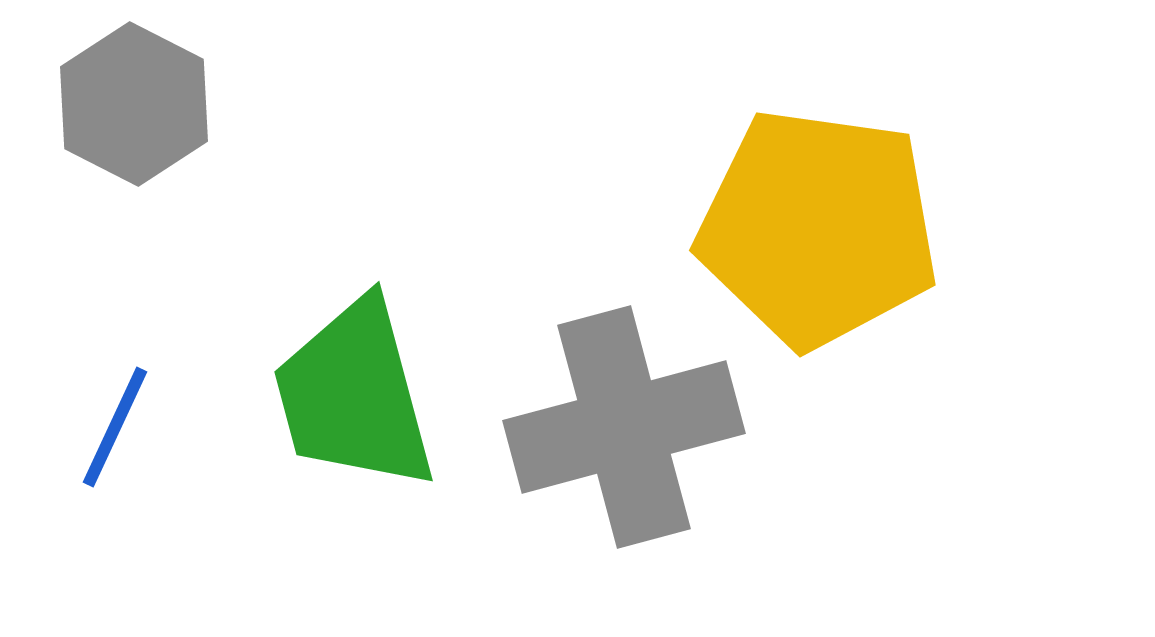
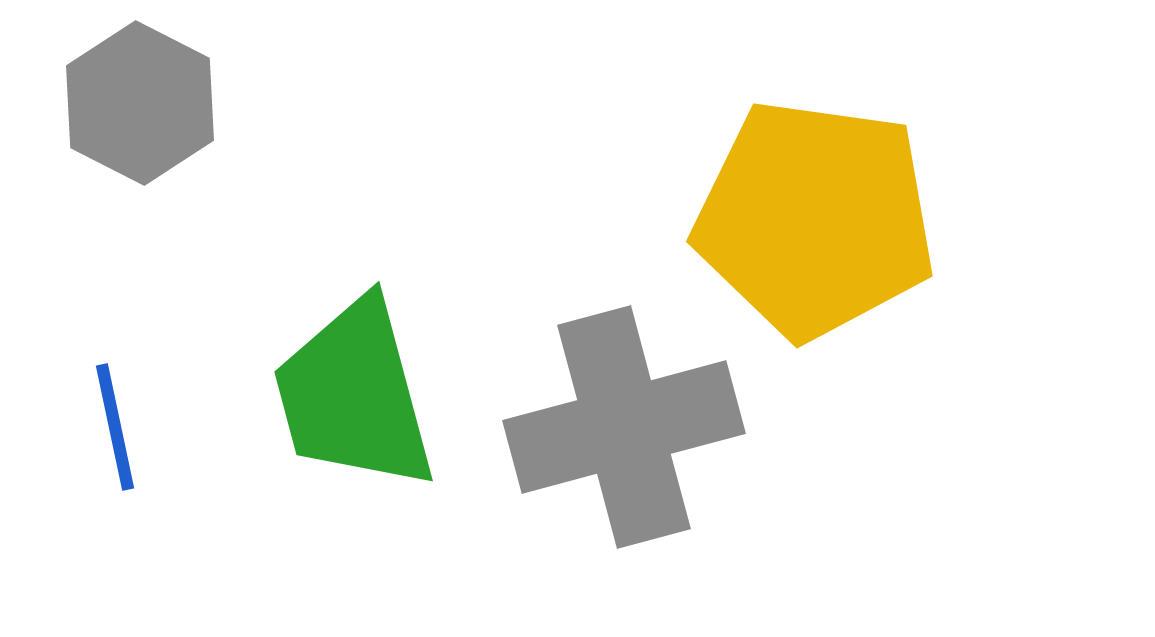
gray hexagon: moved 6 px right, 1 px up
yellow pentagon: moved 3 px left, 9 px up
blue line: rotated 37 degrees counterclockwise
